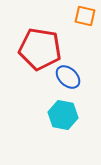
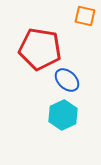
blue ellipse: moved 1 px left, 3 px down
cyan hexagon: rotated 24 degrees clockwise
